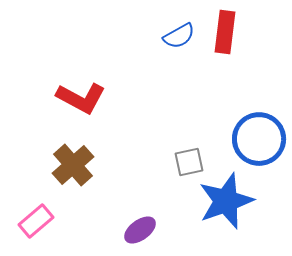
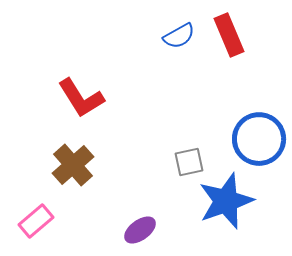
red rectangle: moved 4 px right, 3 px down; rotated 30 degrees counterclockwise
red L-shape: rotated 30 degrees clockwise
